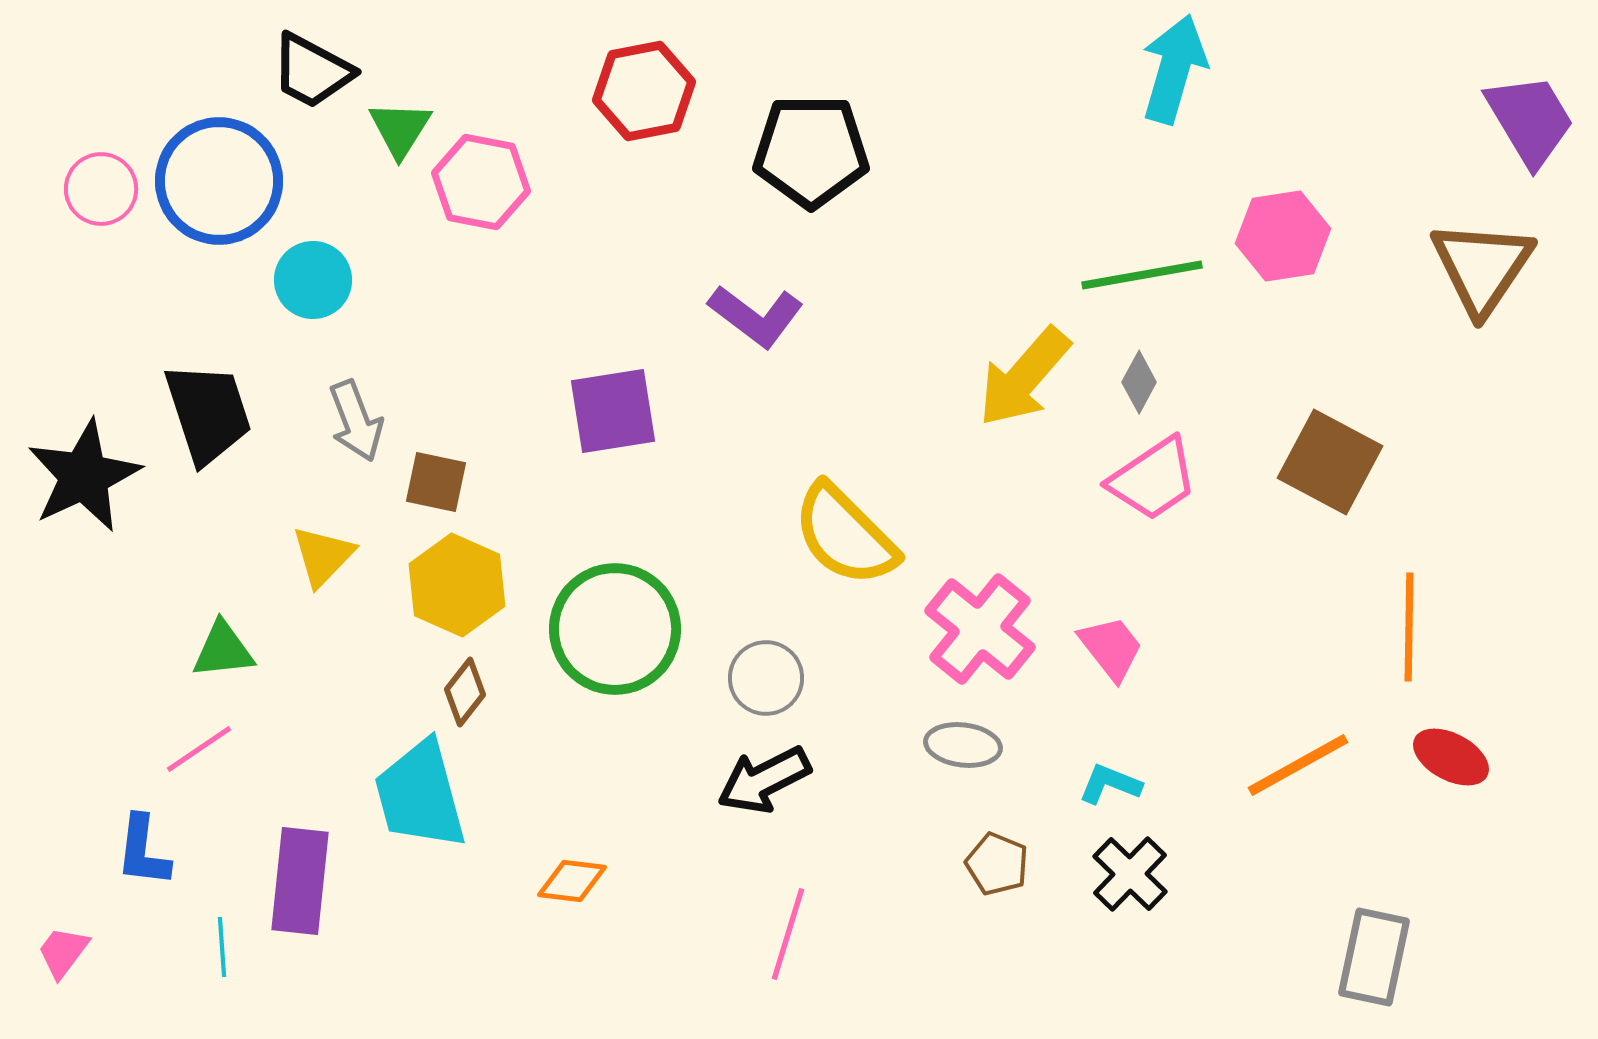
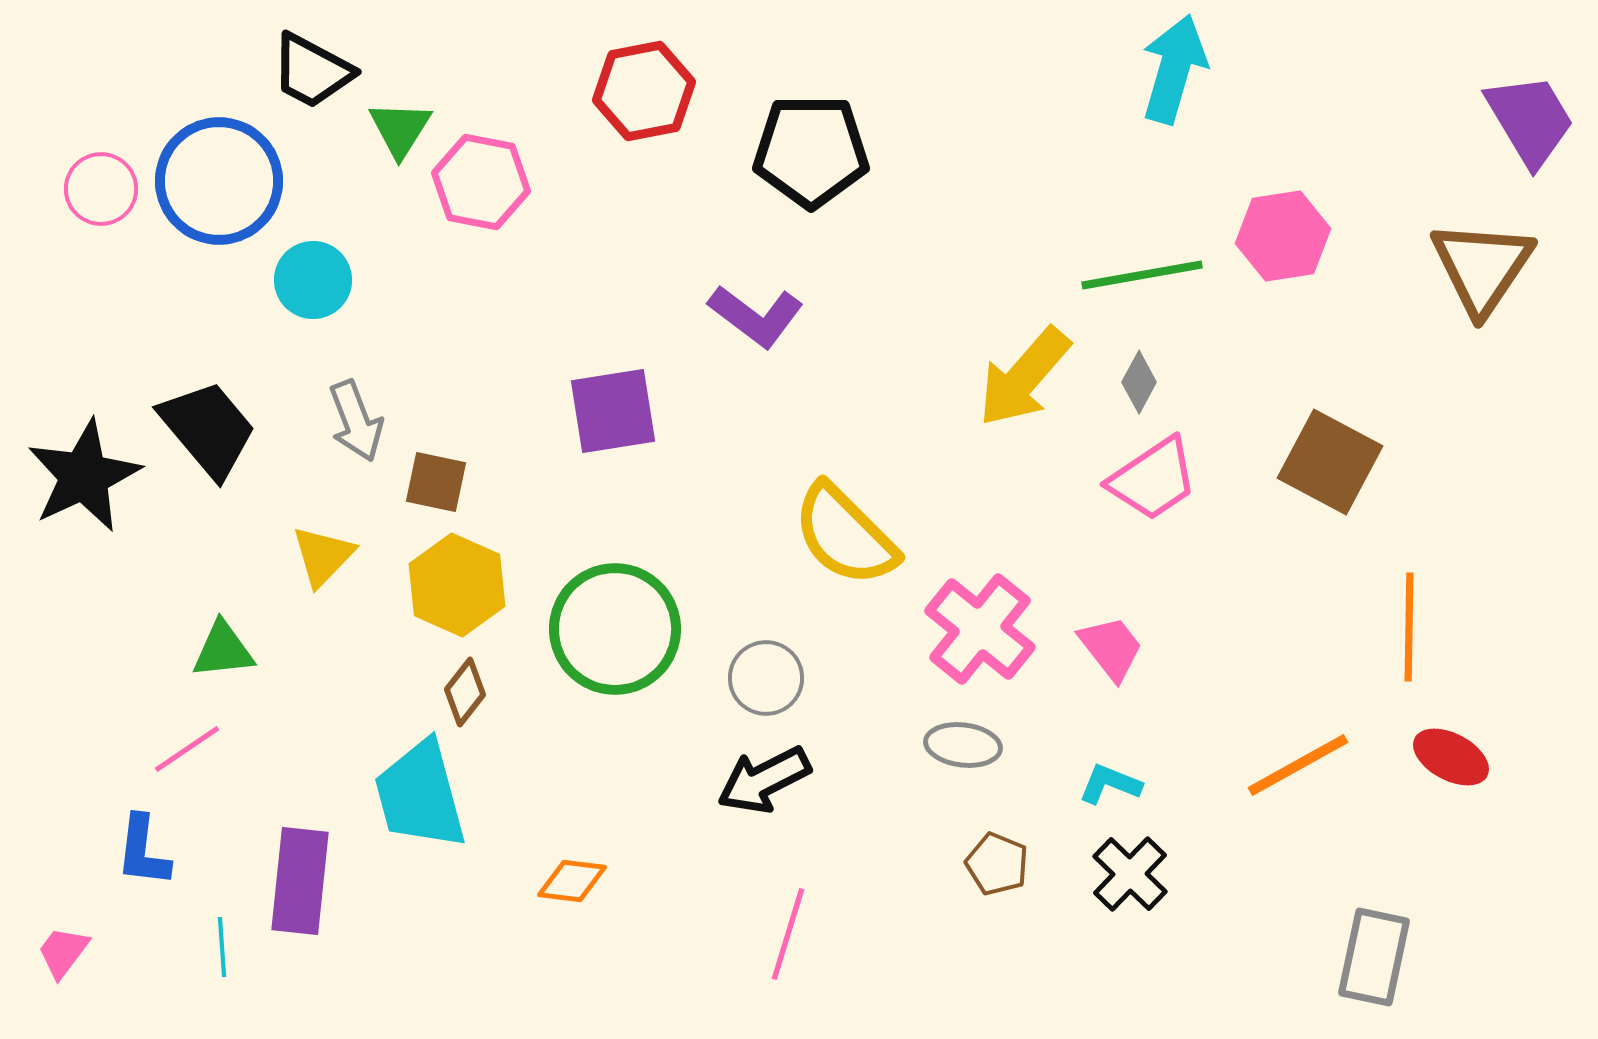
black trapezoid at (208, 413): moved 16 px down; rotated 22 degrees counterclockwise
pink line at (199, 749): moved 12 px left
